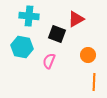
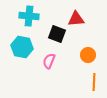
red triangle: rotated 24 degrees clockwise
